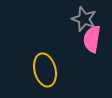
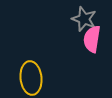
yellow ellipse: moved 14 px left, 8 px down; rotated 8 degrees clockwise
